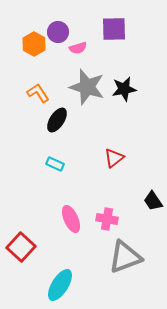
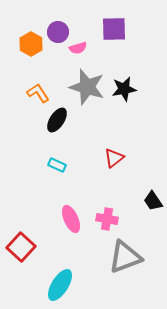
orange hexagon: moved 3 px left
cyan rectangle: moved 2 px right, 1 px down
